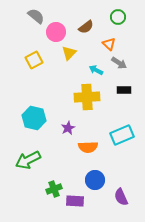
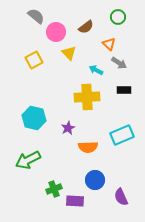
yellow triangle: rotated 28 degrees counterclockwise
